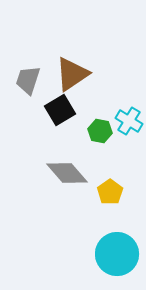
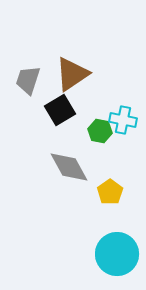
cyan cross: moved 6 px left, 1 px up; rotated 20 degrees counterclockwise
gray diamond: moved 2 px right, 6 px up; rotated 12 degrees clockwise
